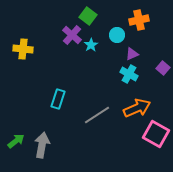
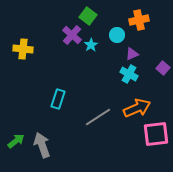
gray line: moved 1 px right, 2 px down
pink square: rotated 36 degrees counterclockwise
gray arrow: rotated 30 degrees counterclockwise
